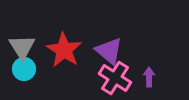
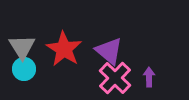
red star: moved 1 px up
pink cross: rotated 12 degrees clockwise
